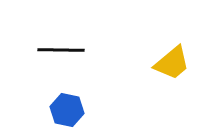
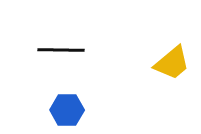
blue hexagon: rotated 12 degrees counterclockwise
